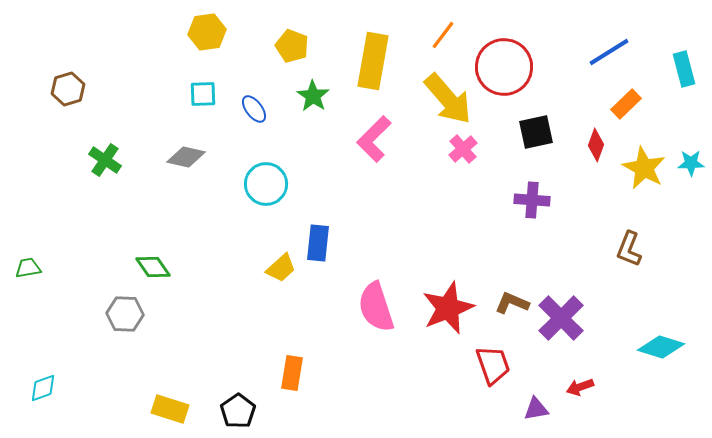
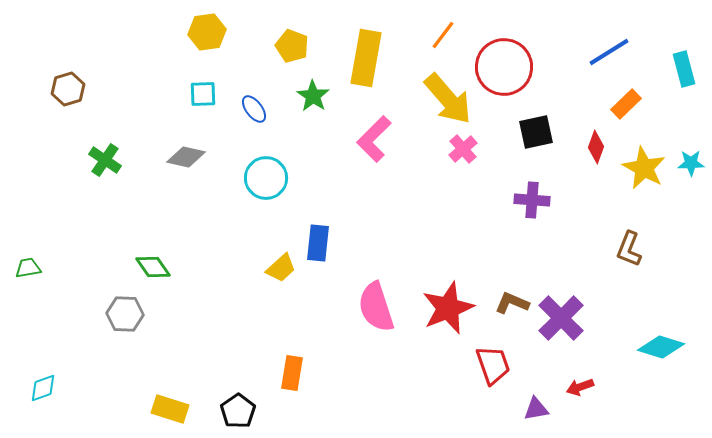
yellow rectangle at (373, 61): moved 7 px left, 3 px up
red diamond at (596, 145): moved 2 px down
cyan circle at (266, 184): moved 6 px up
